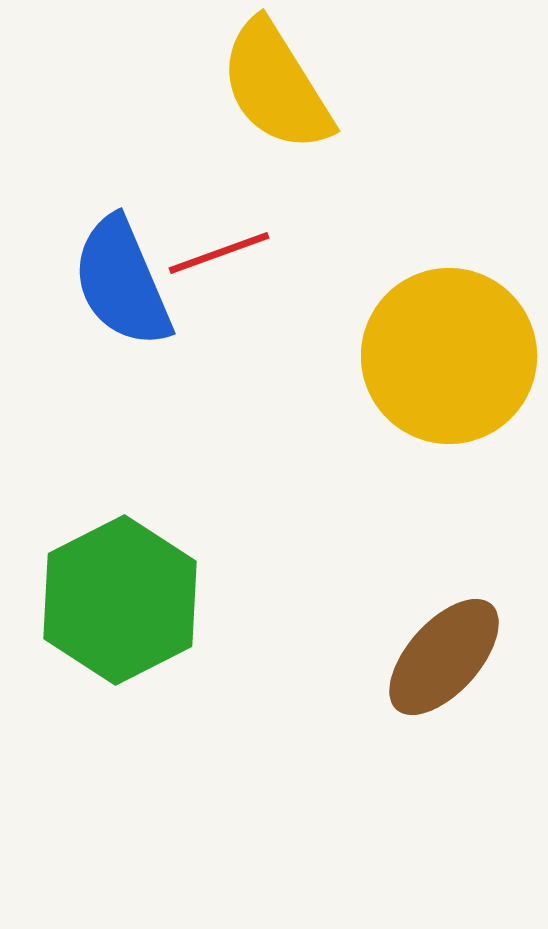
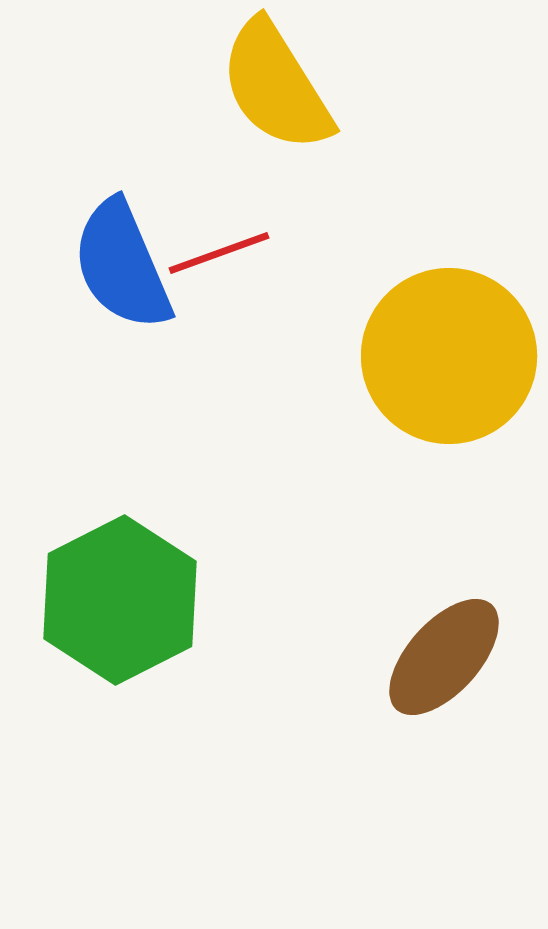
blue semicircle: moved 17 px up
